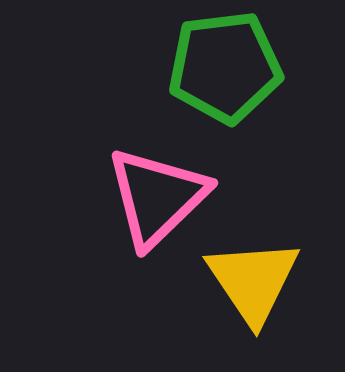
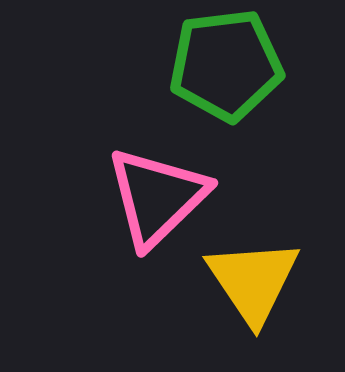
green pentagon: moved 1 px right, 2 px up
